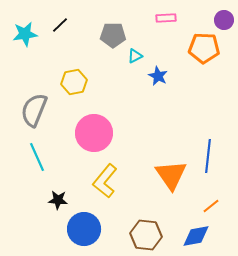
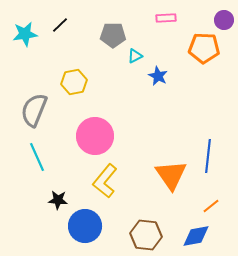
pink circle: moved 1 px right, 3 px down
blue circle: moved 1 px right, 3 px up
